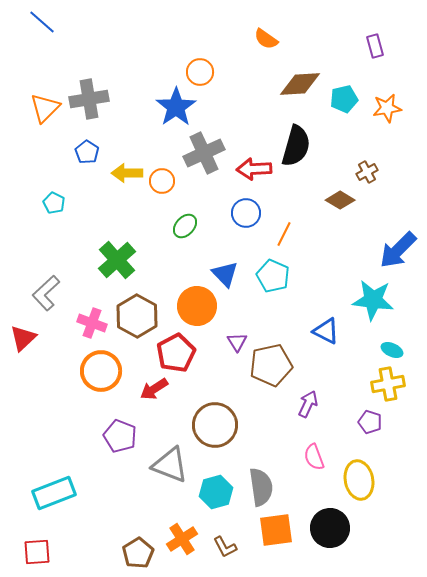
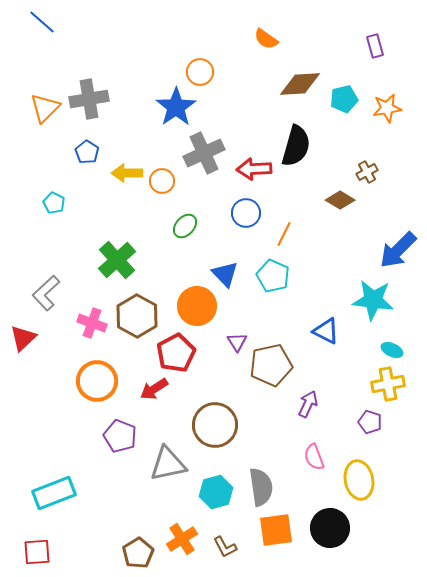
orange circle at (101, 371): moved 4 px left, 10 px down
gray triangle at (170, 465): moved 2 px left, 1 px up; rotated 33 degrees counterclockwise
